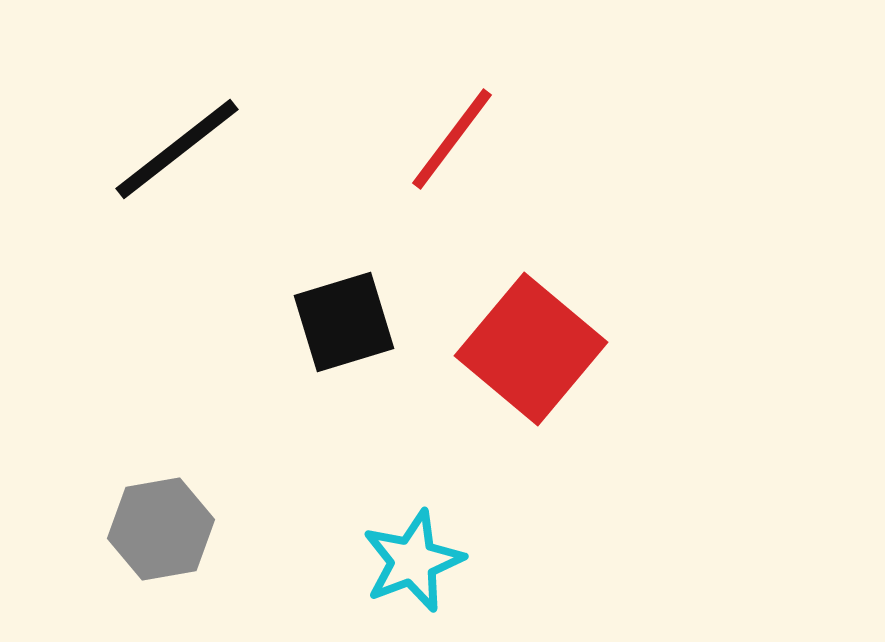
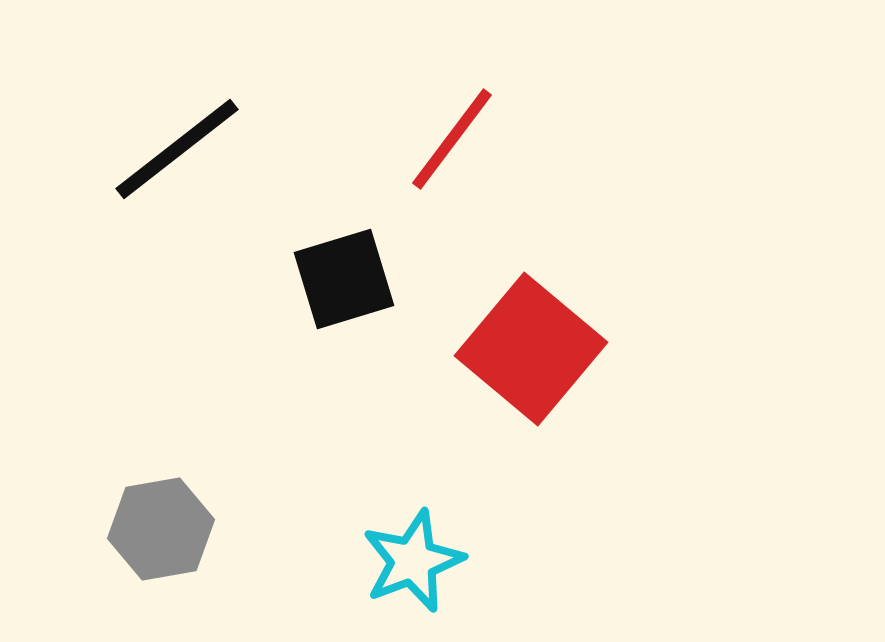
black square: moved 43 px up
